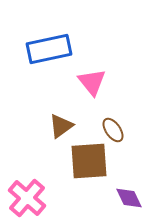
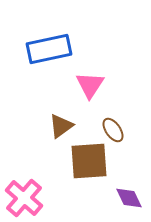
pink triangle: moved 2 px left, 3 px down; rotated 12 degrees clockwise
pink cross: moved 3 px left
